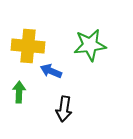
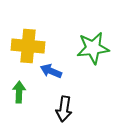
green star: moved 3 px right, 3 px down
